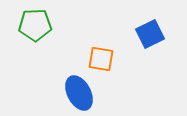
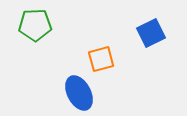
blue square: moved 1 px right, 1 px up
orange square: rotated 24 degrees counterclockwise
